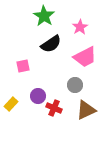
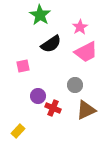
green star: moved 4 px left, 1 px up
pink trapezoid: moved 1 px right, 5 px up
yellow rectangle: moved 7 px right, 27 px down
red cross: moved 1 px left
